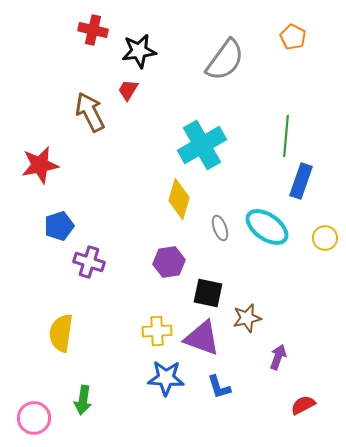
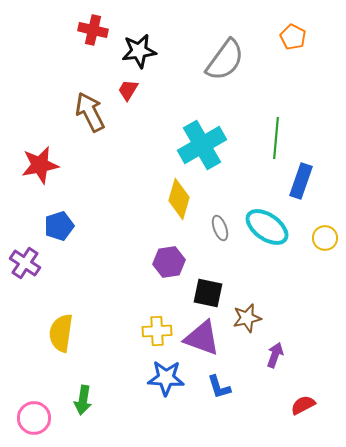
green line: moved 10 px left, 2 px down
purple cross: moved 64 px left, 1 px down; rotated 16 degrees clockwise
purple arrow: moved 3 px left, 2 px up
